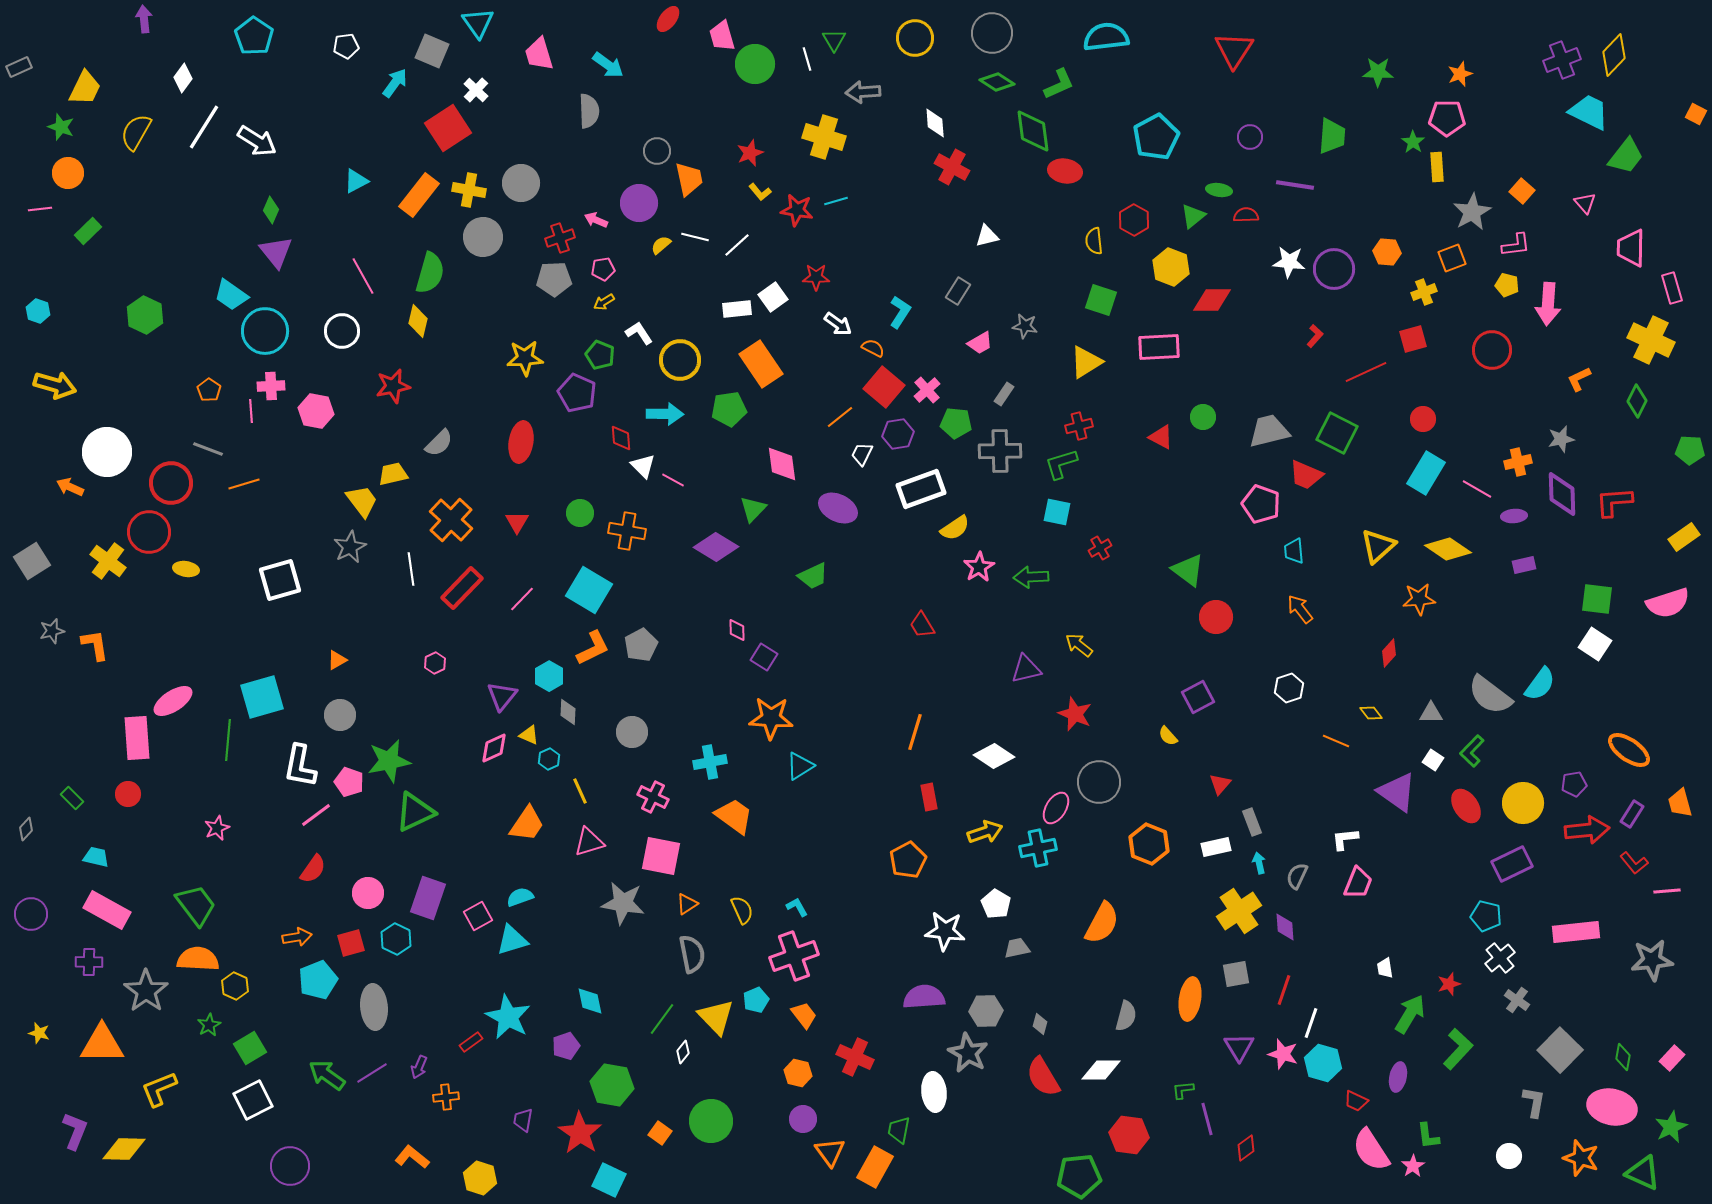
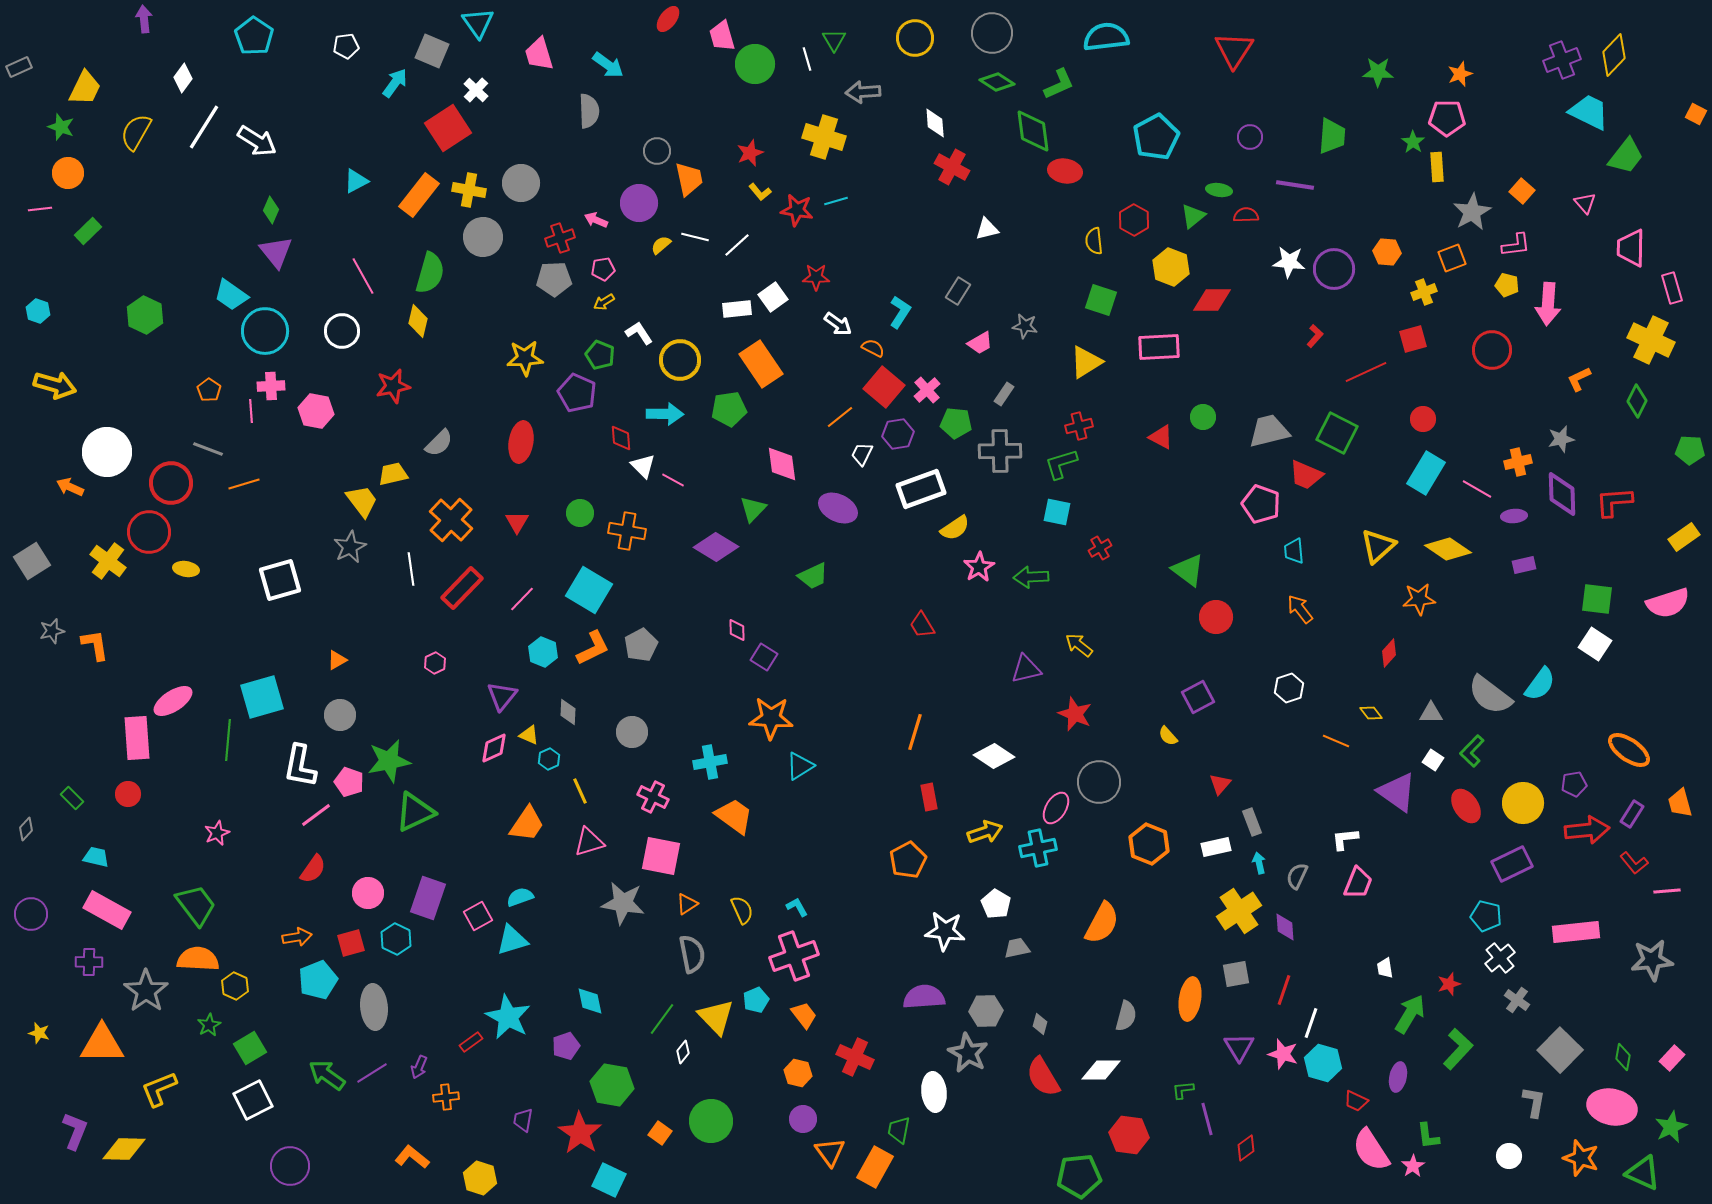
white triangle at (987, 236): moved 7 px up
cyan hexagon at (549, 676): moved 6 px left, 24 px up; rotated 8 degrees counterclockwise
pink star at (217, 828): moved 5 px down
